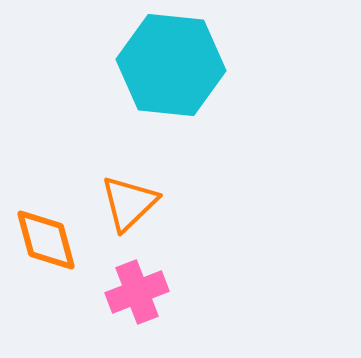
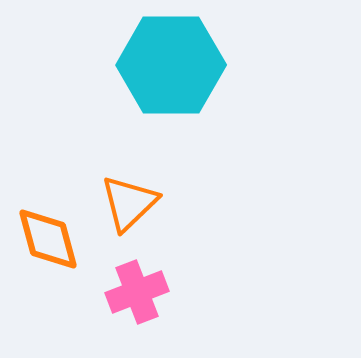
cyan hexagon: rotated 6 degrees counterclockwise
orange diamond: moved 2 px right, 1 px up
